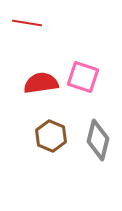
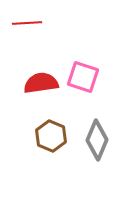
red line: rotated 12 degrees counterclockwise
gray diamond: moved 1 px left; rotated 9 degrees clockwise
